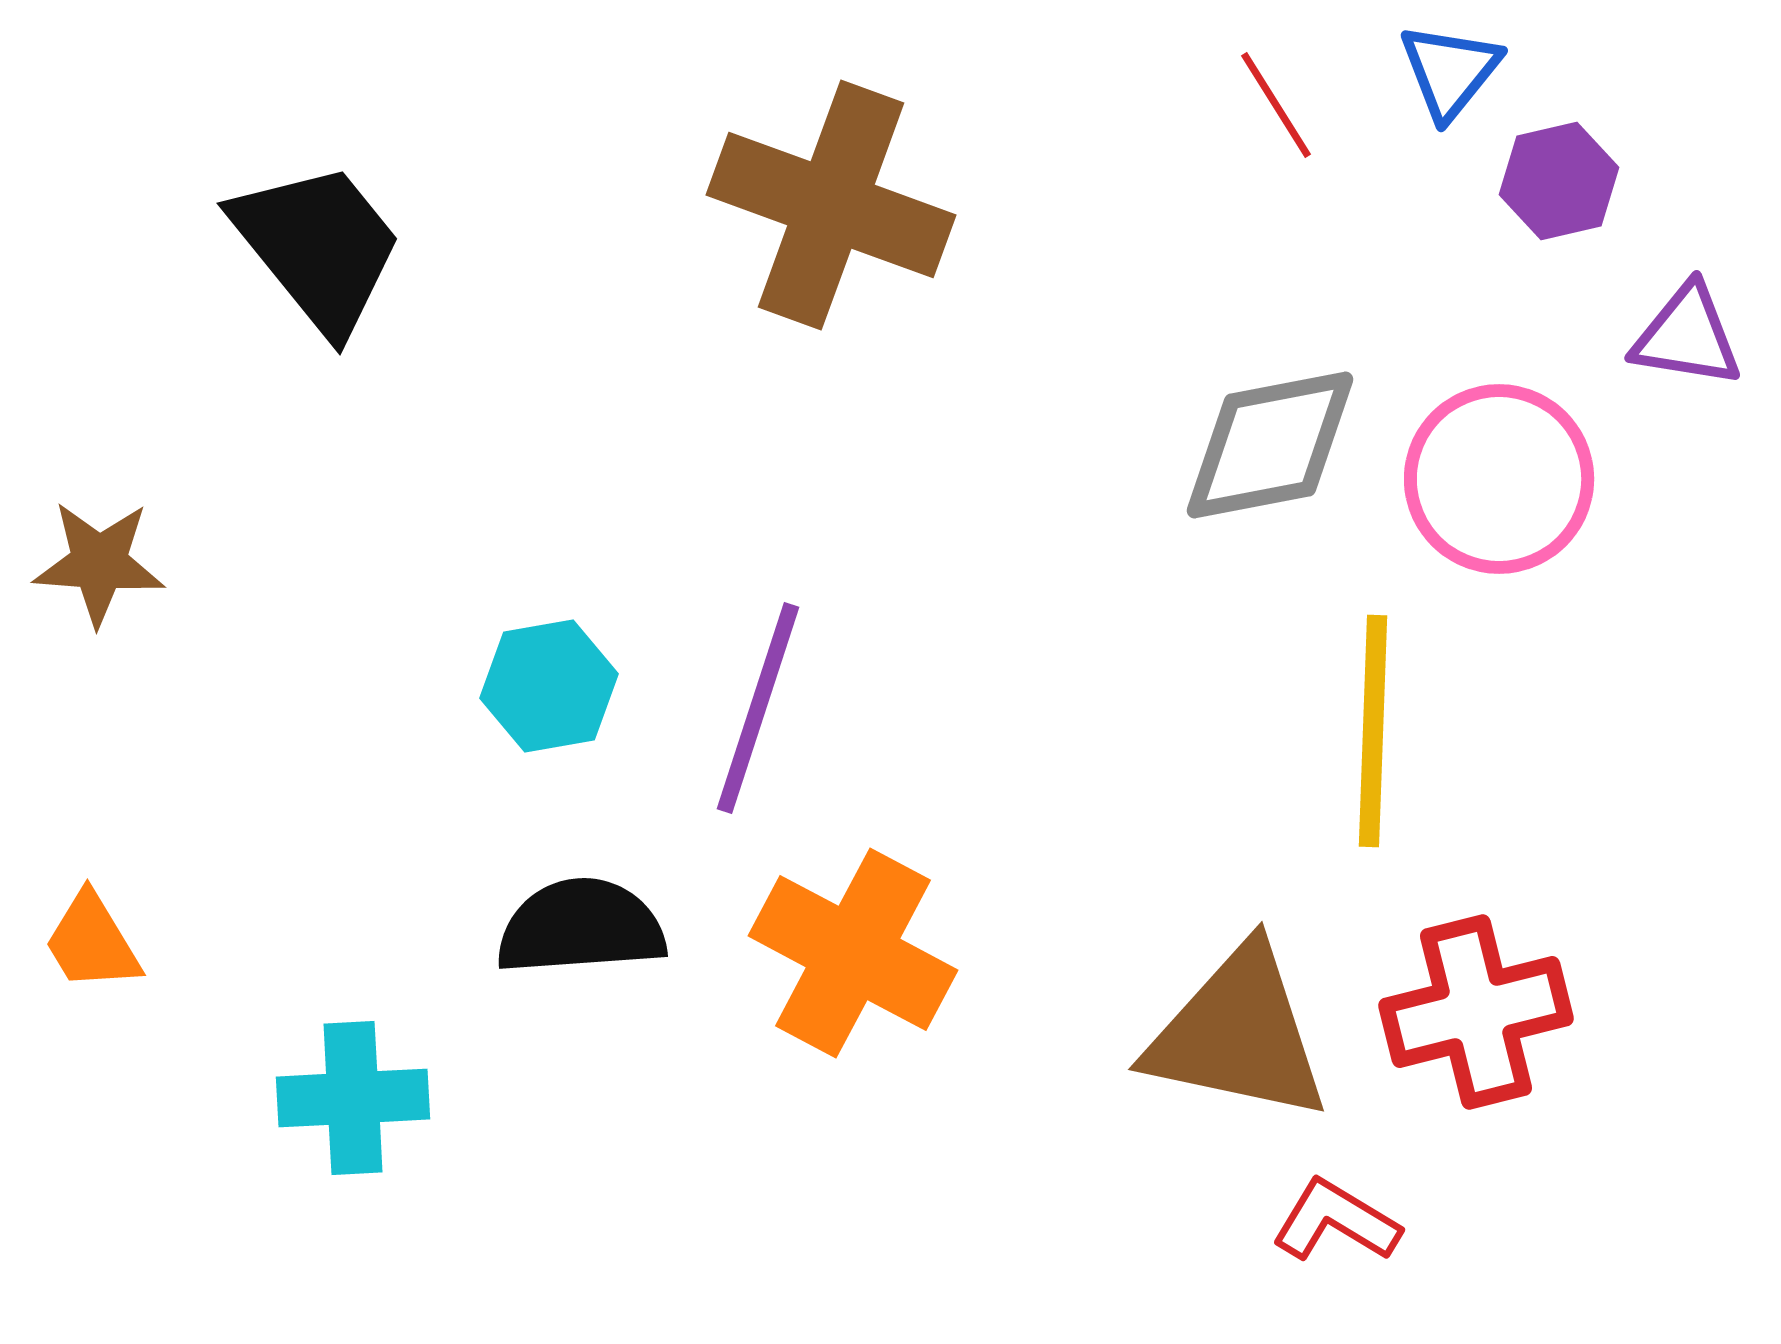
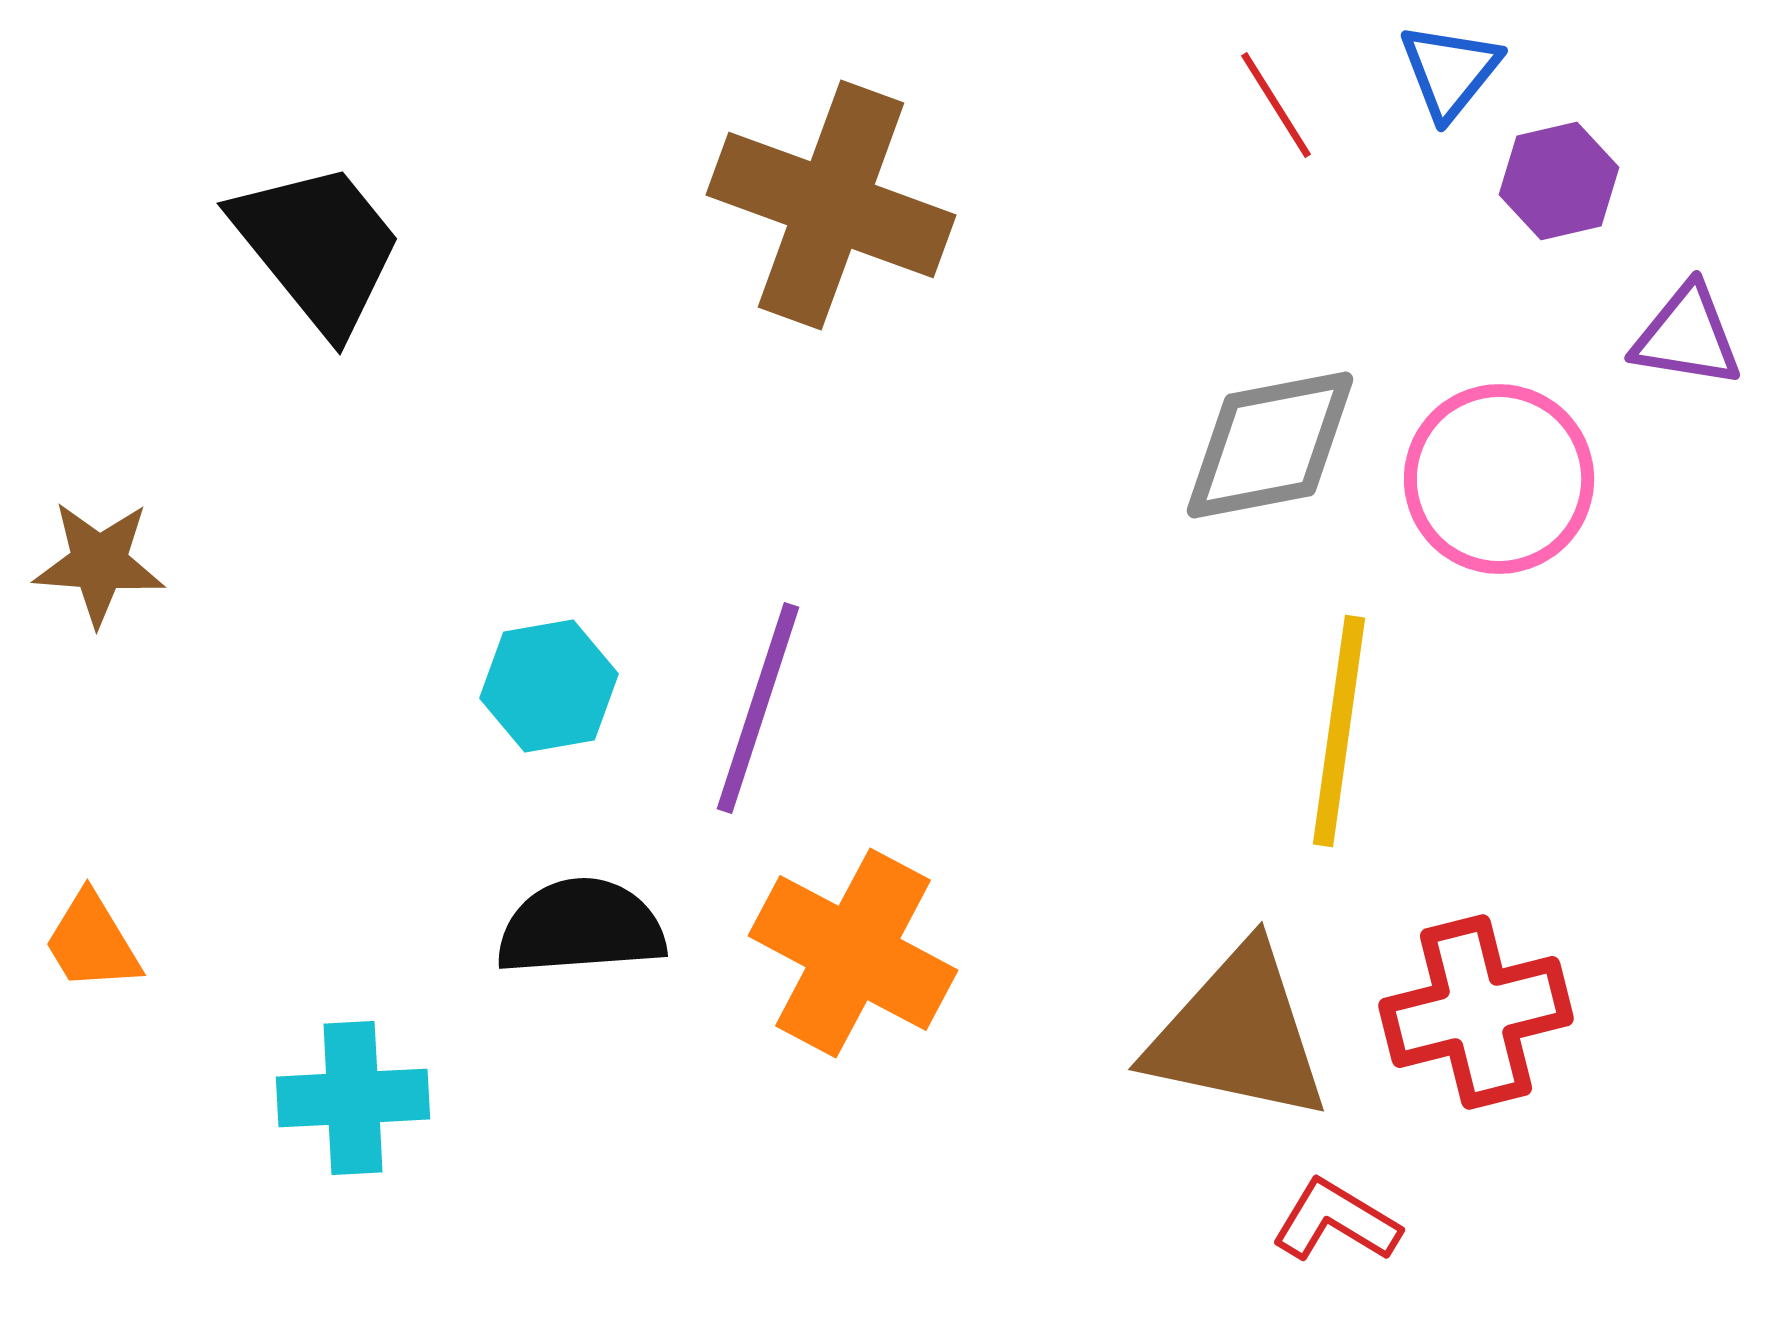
yellow line: moved 34 px left; rotated 6 degrees clockwise
